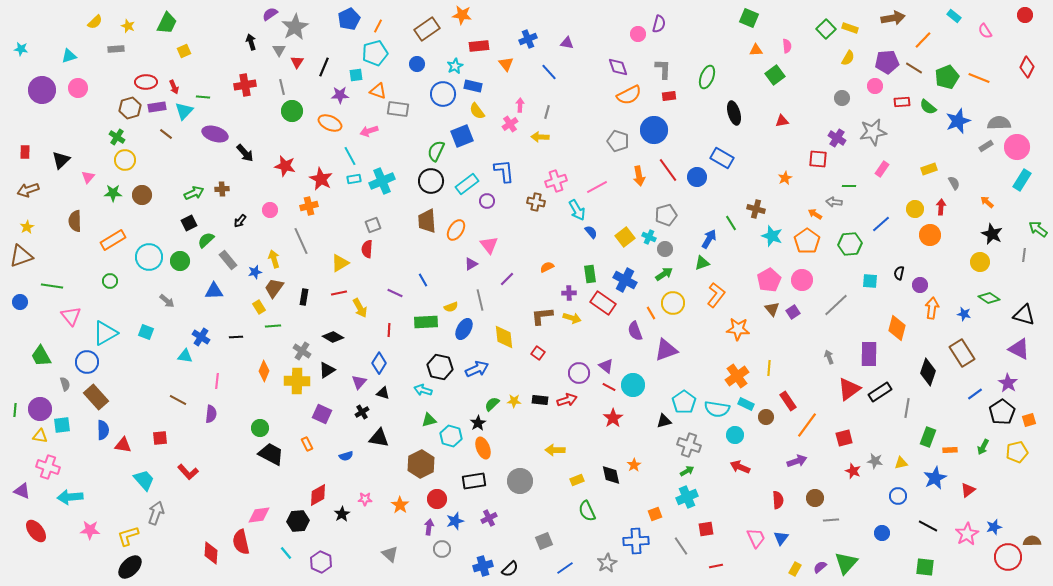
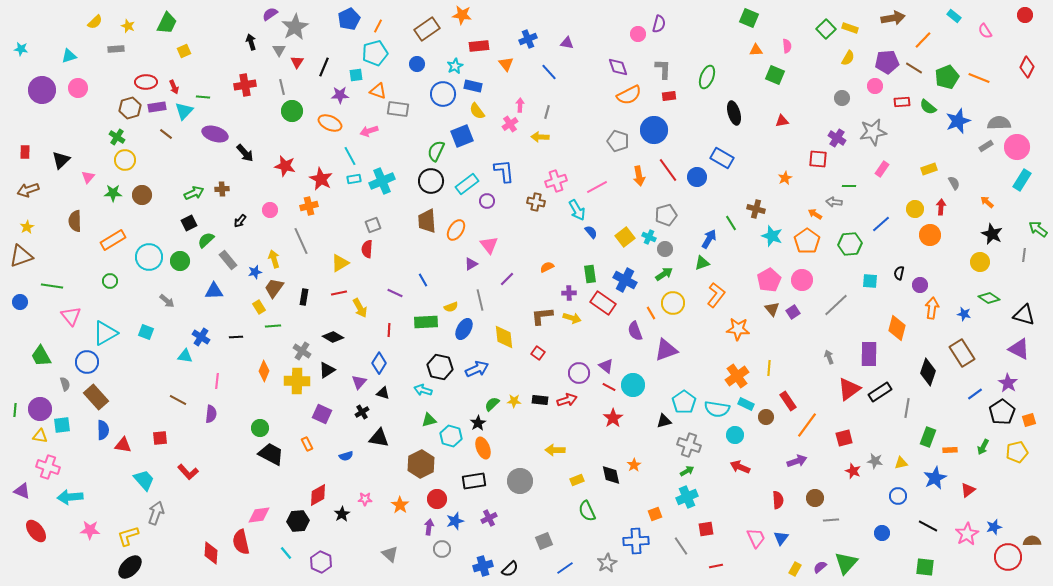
green square at (775, 75): rotated 30 degrees counterclockwise
